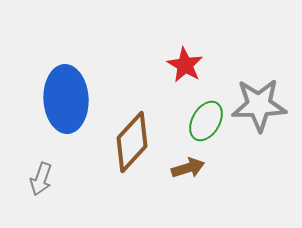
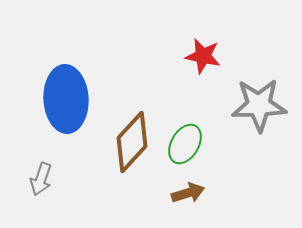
red star: moved 18 px right, 9 px up; rotated 18 degrees counterclockwise
green ellipse: moved 21 px left, 23 px down
brown arrow: moved 25 px down
